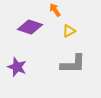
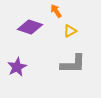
orange arrow: moved 1 px right, 1 px down
yellow triangle: moved 1 px right
purple star: rotated 24 degrees clockwise
